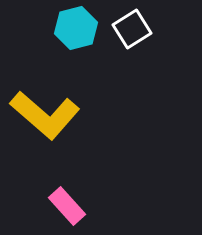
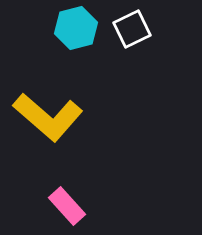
white square: rotated 6 degrees clockwise
yellow L-shape: moved 3 px right, 2 px down
